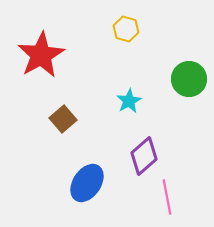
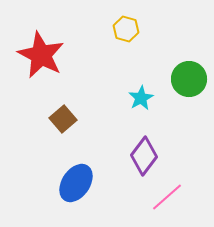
red star: rotated 15 degrees counterclockwise
cyan star: moved 12 px right, 3 px up
purple diamond: rotated 12 degrees counterclockwise
blue ellipse: moved 11 px left
pink line: rotated 60 degrees clockwise
